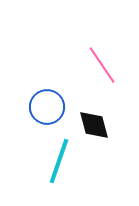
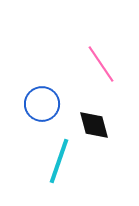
pink line: moved 1 px left, 1 px up
blue circle: moved 5 px left, 3 px up
